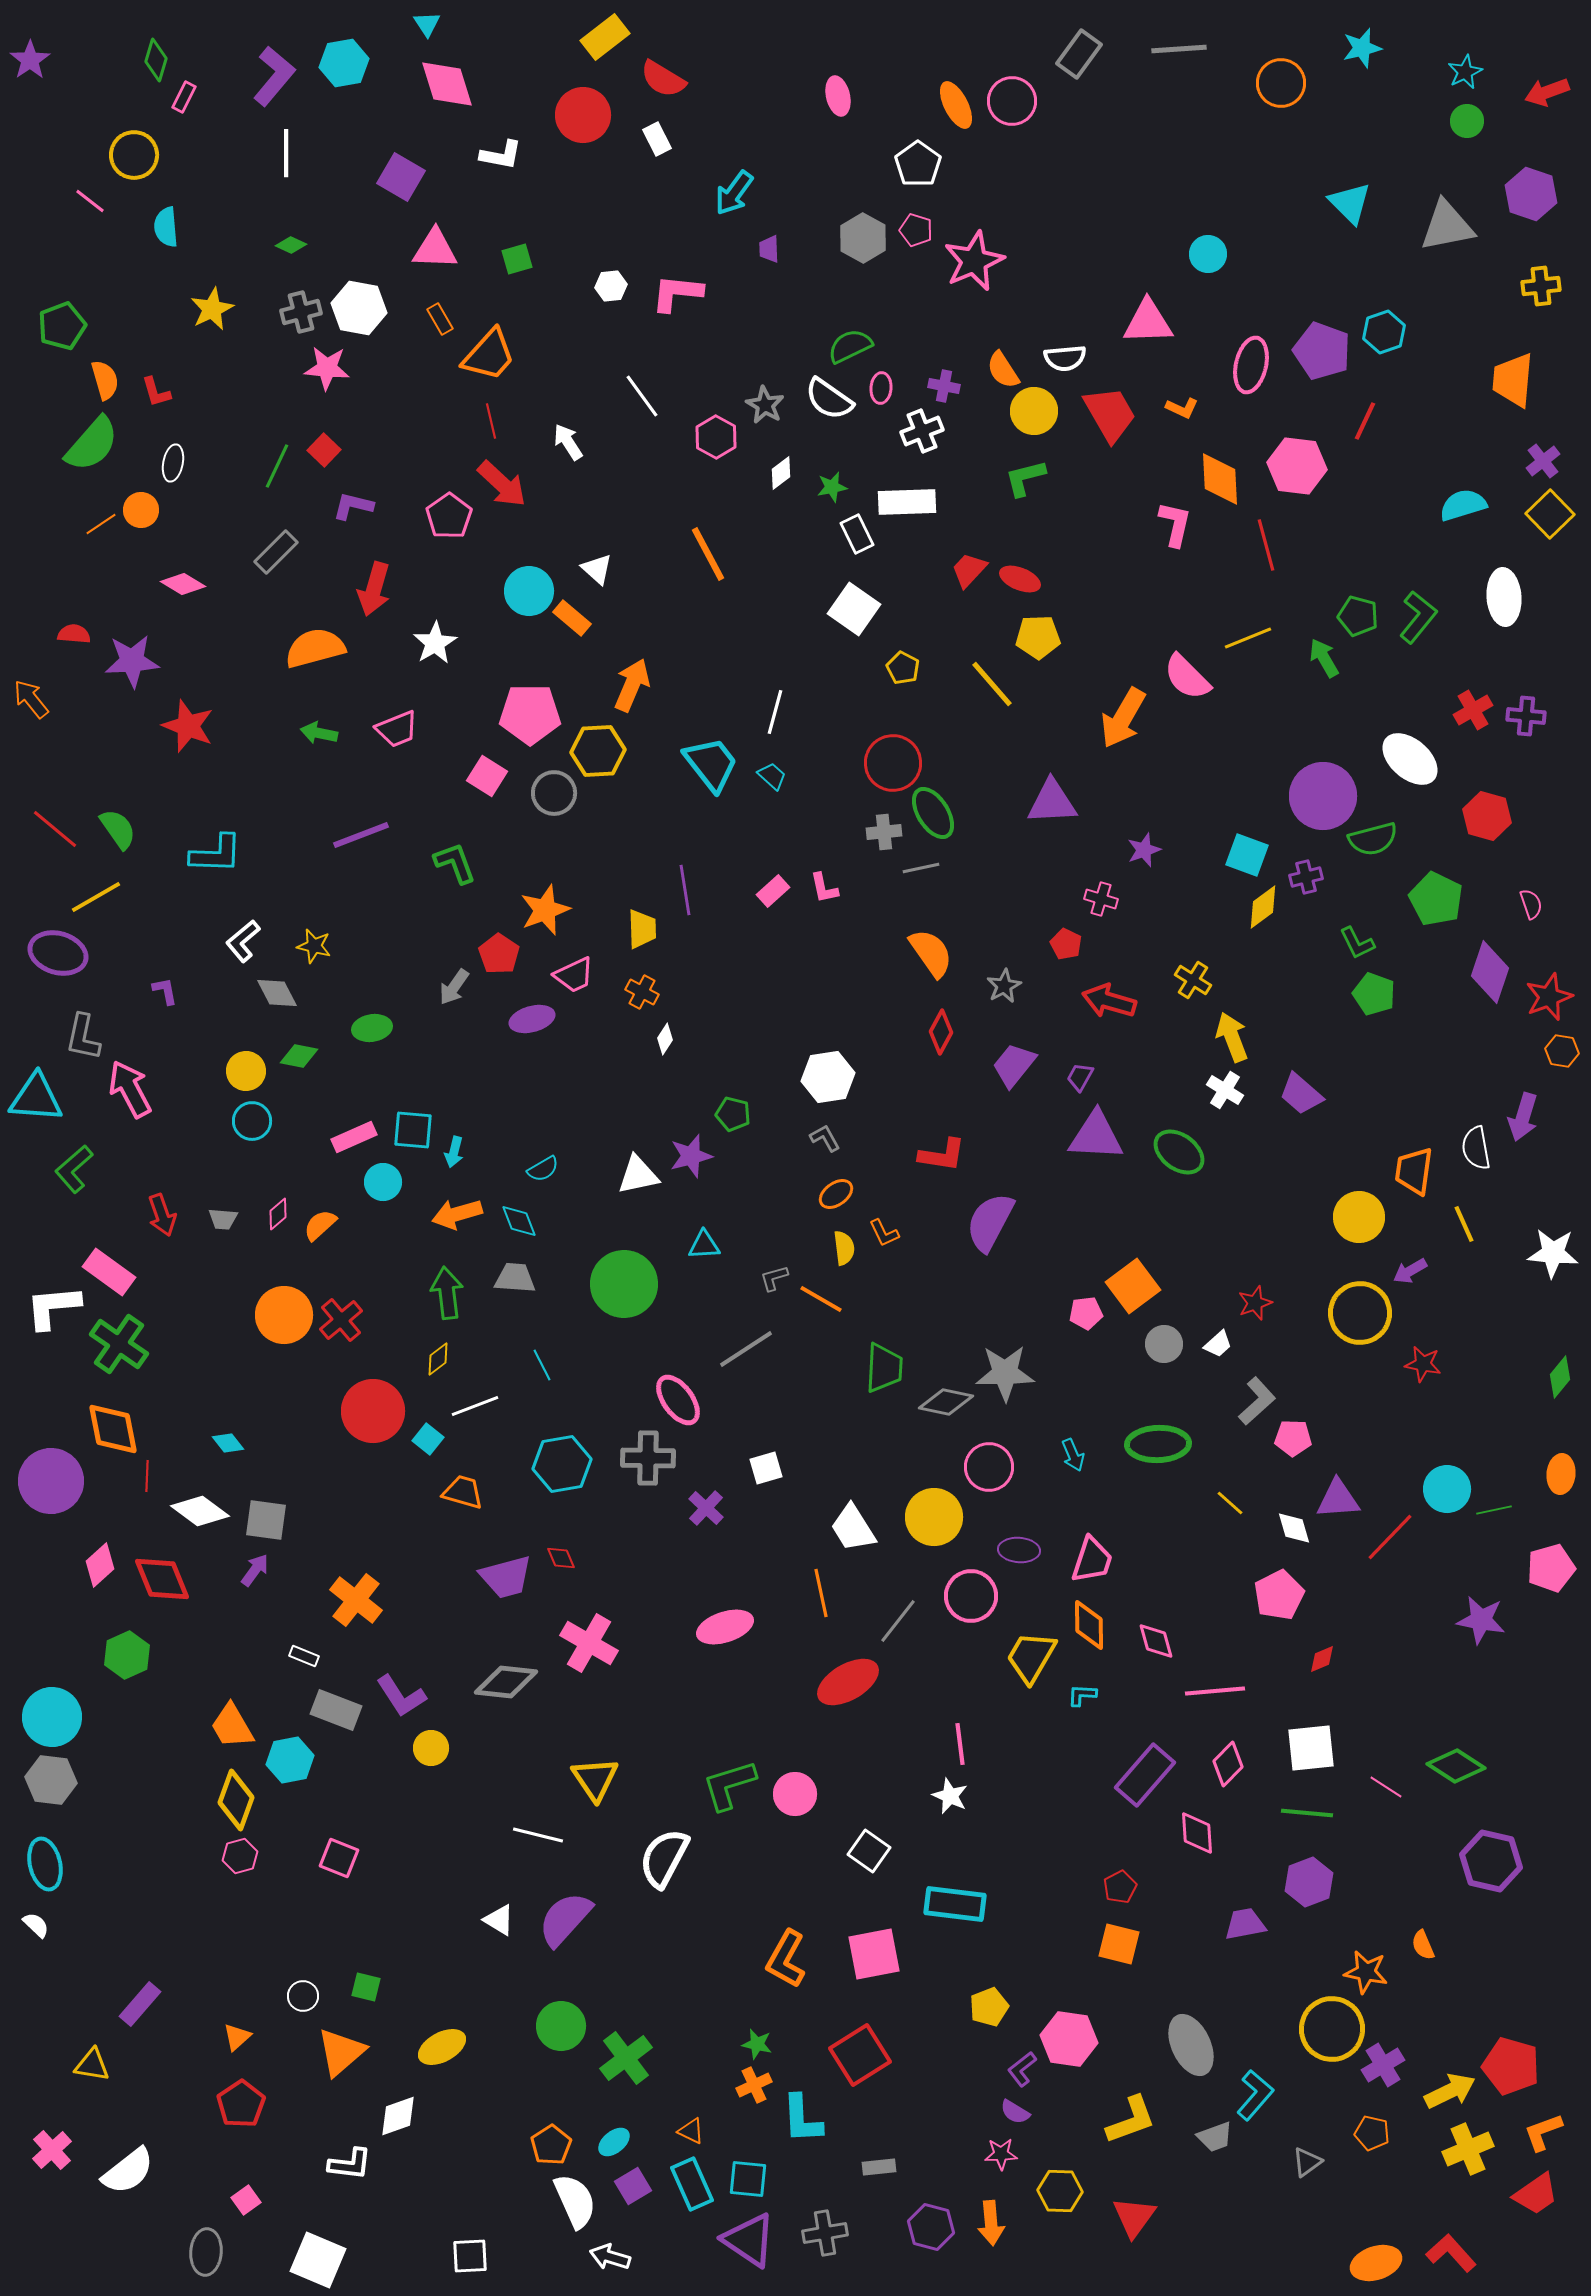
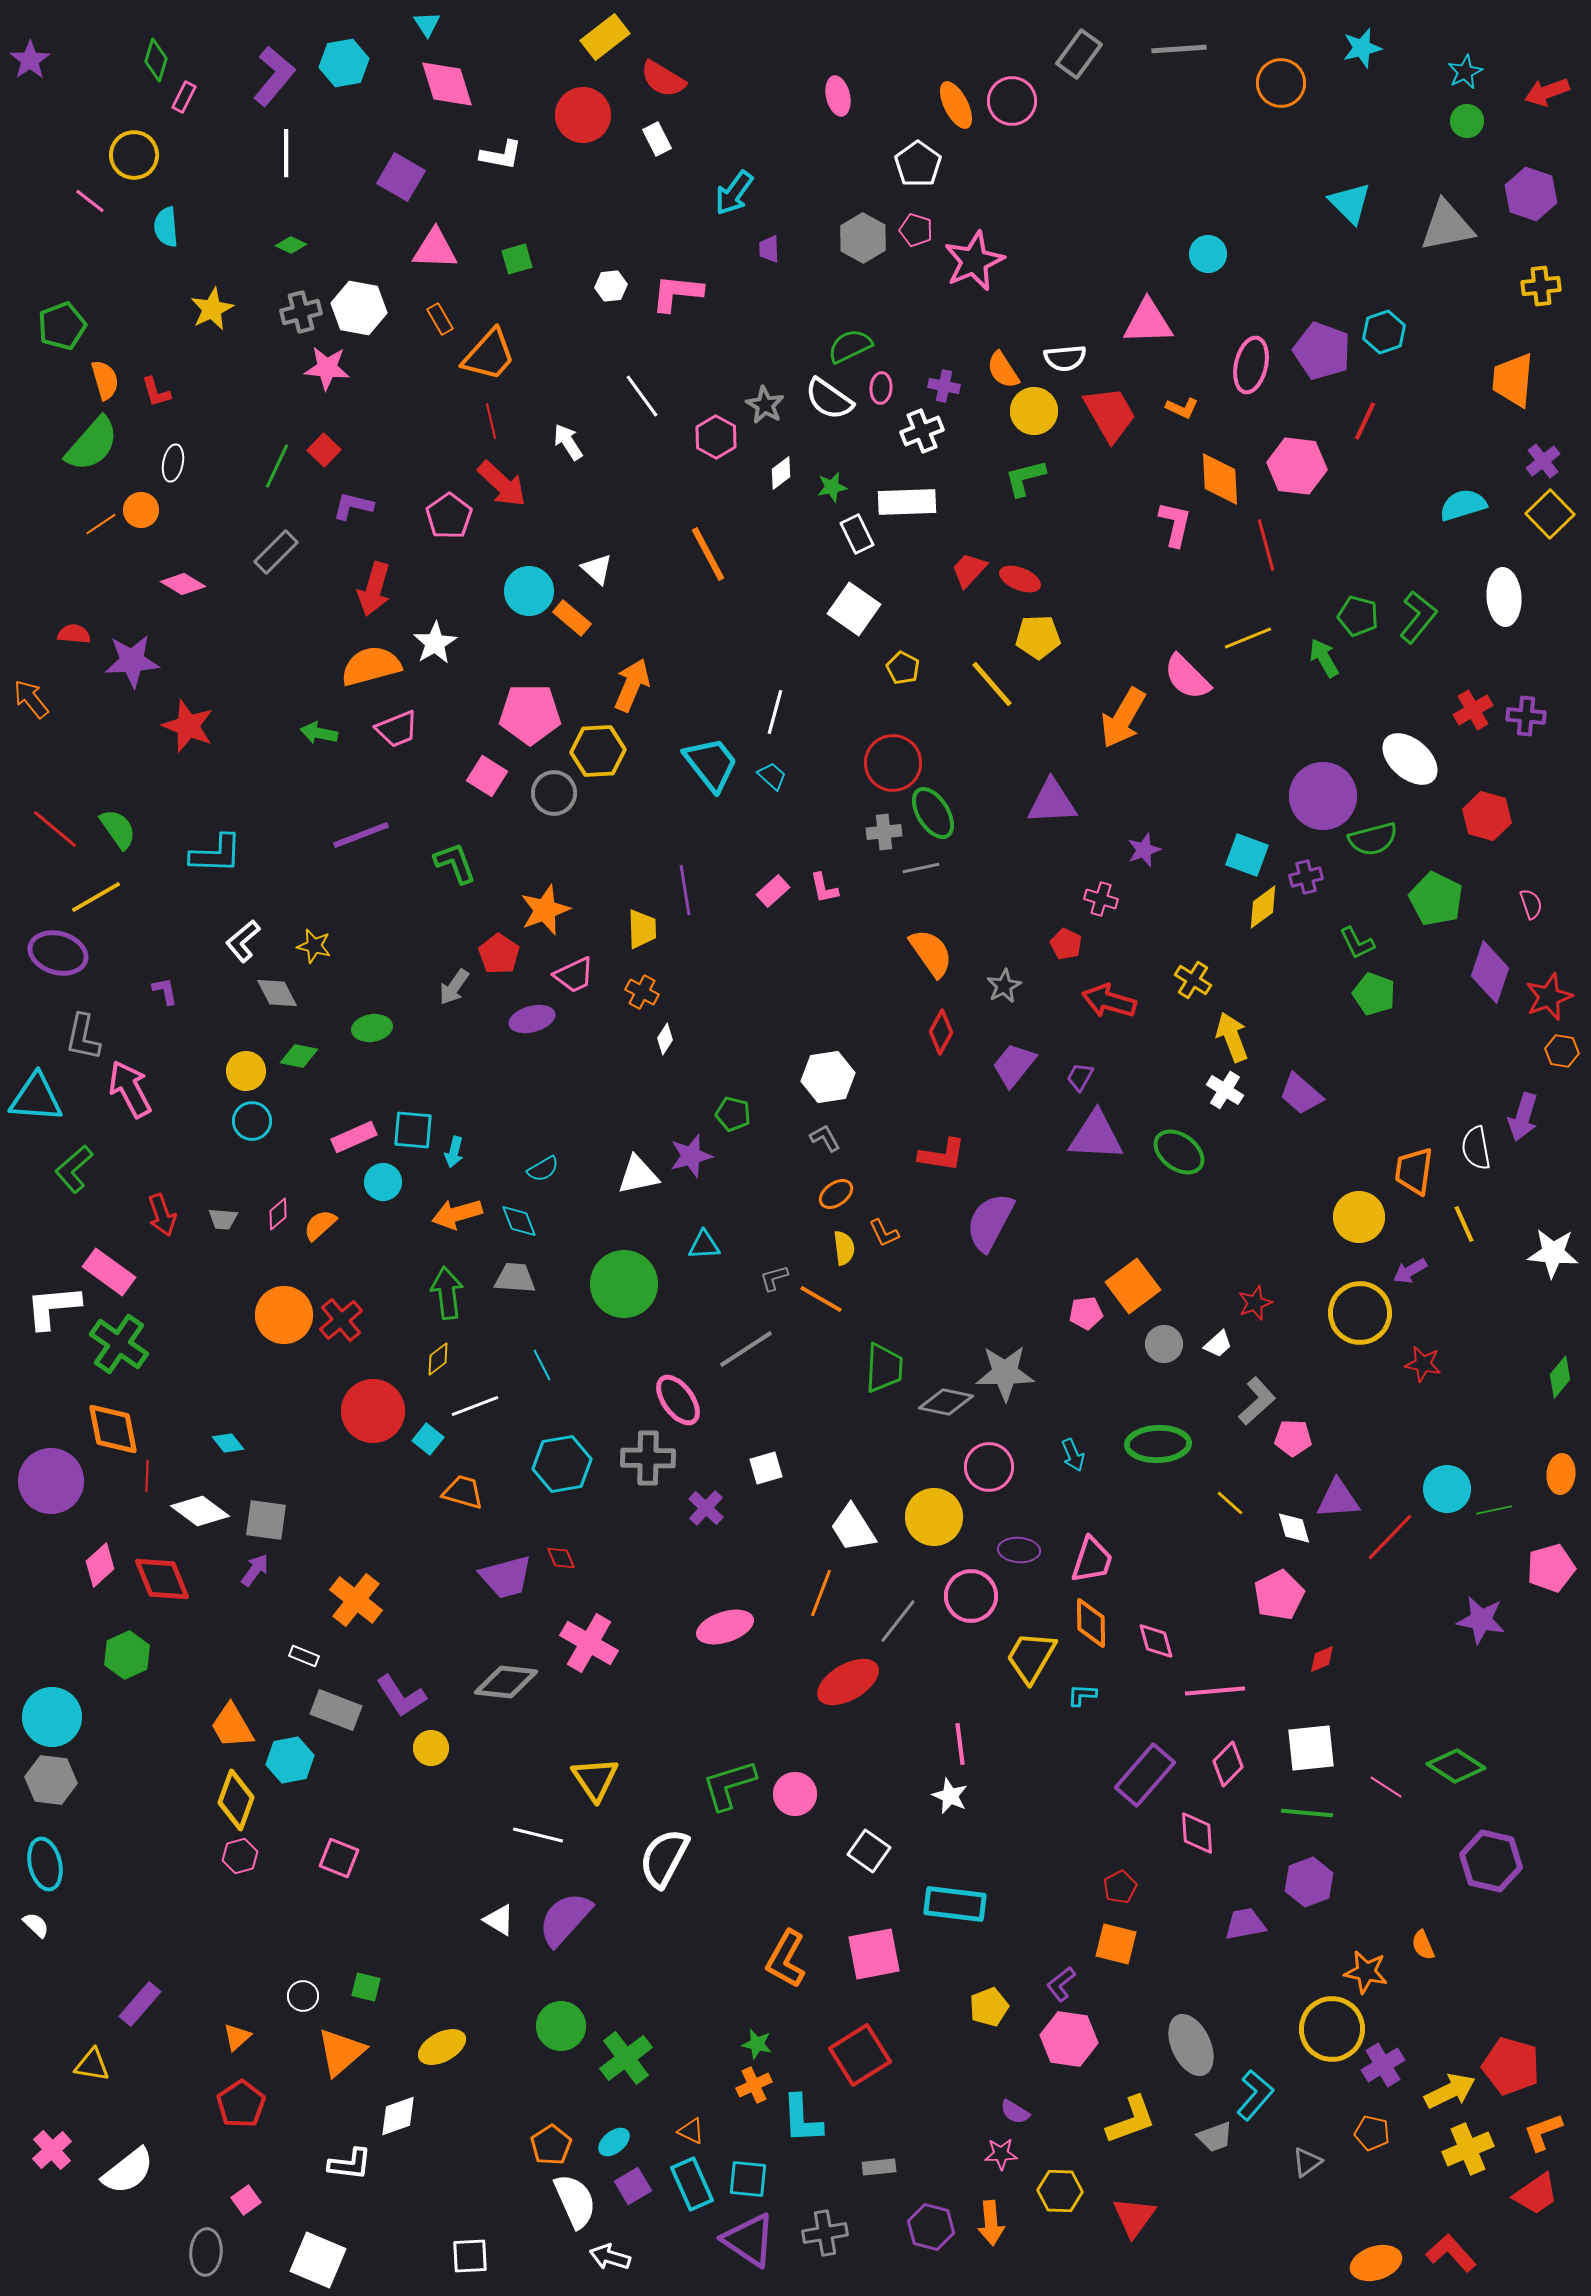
orange semicircle at (315, 648): moved 56 px right, 18 px down
orange line at (821, 1593): rotated 33 degrees clockwise
orange diamond at (1089, 1625): moved 2 px right, 2 px up
orange square at (1119, 1944): moved 3 px left
purple L-shape at (1022, 2069): moved 39 px right, 85 px up
